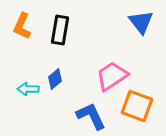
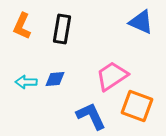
blue triangle: rotated 28 degrees counterclockwise
black rectangle: moved 2 px right, 1 px up
blue diamond: rotated 35 degrees clockwise
cyan arrow: moved 2 px left, 7 px up
